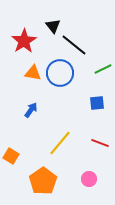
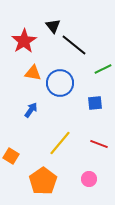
blue circle: moved 10 px down
blue square: moved 2 px left
red line: moved 1 px left, 1 px down
